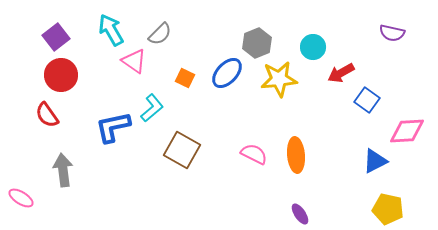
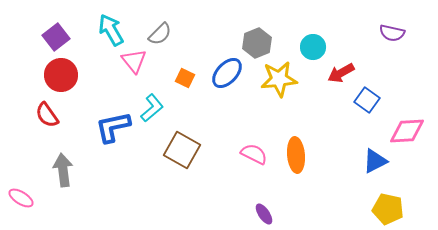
pink triangle: rotated 16 degrees clockwise
purple ellipse: moved 36 px left
